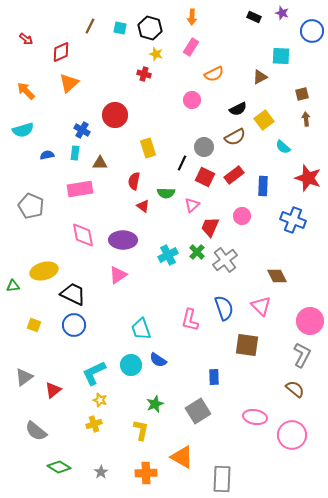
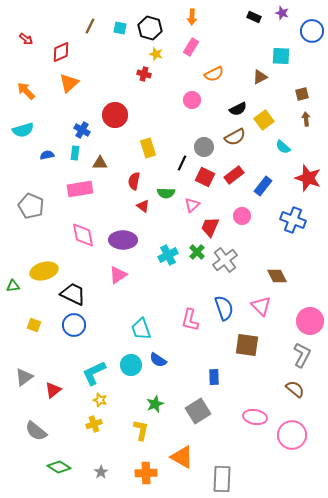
blue rectangle at (263, 186): rotated 36 degrees clockwise
